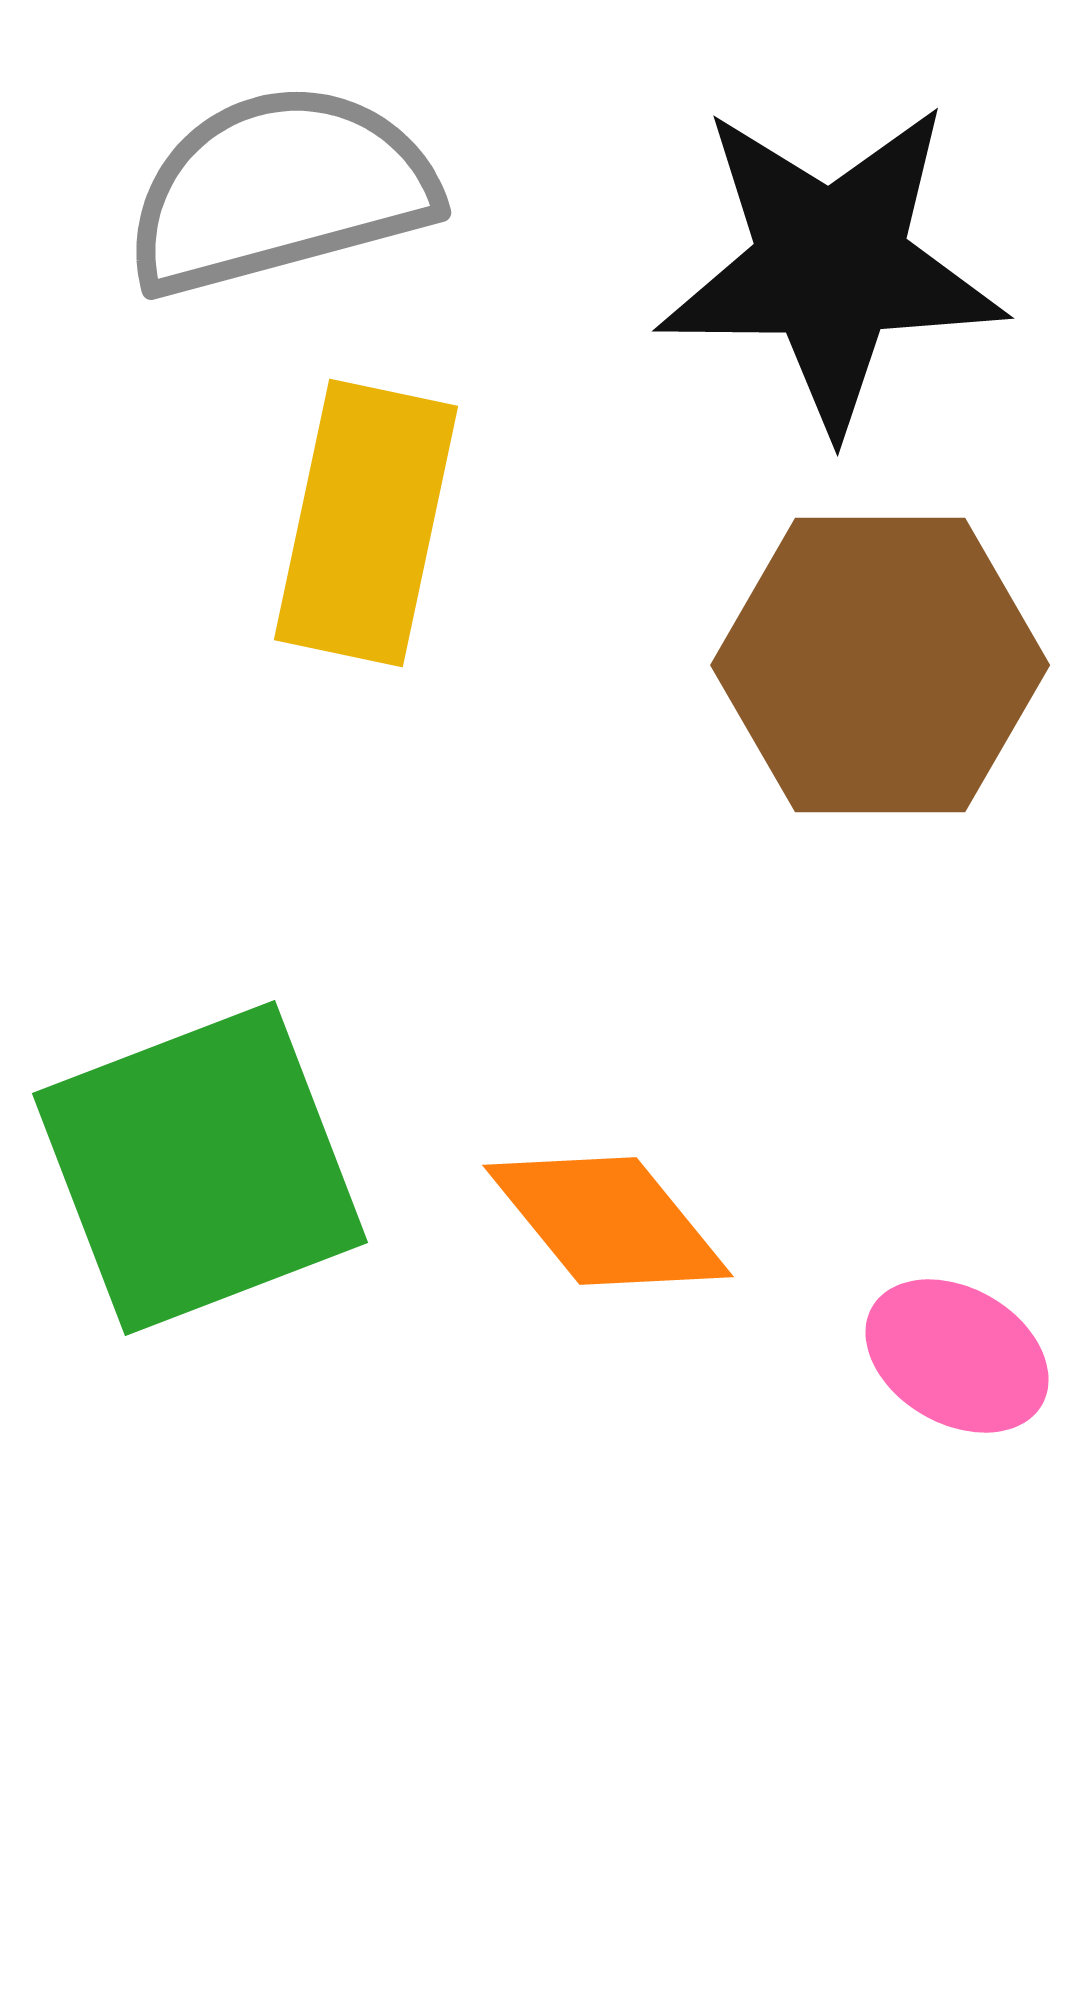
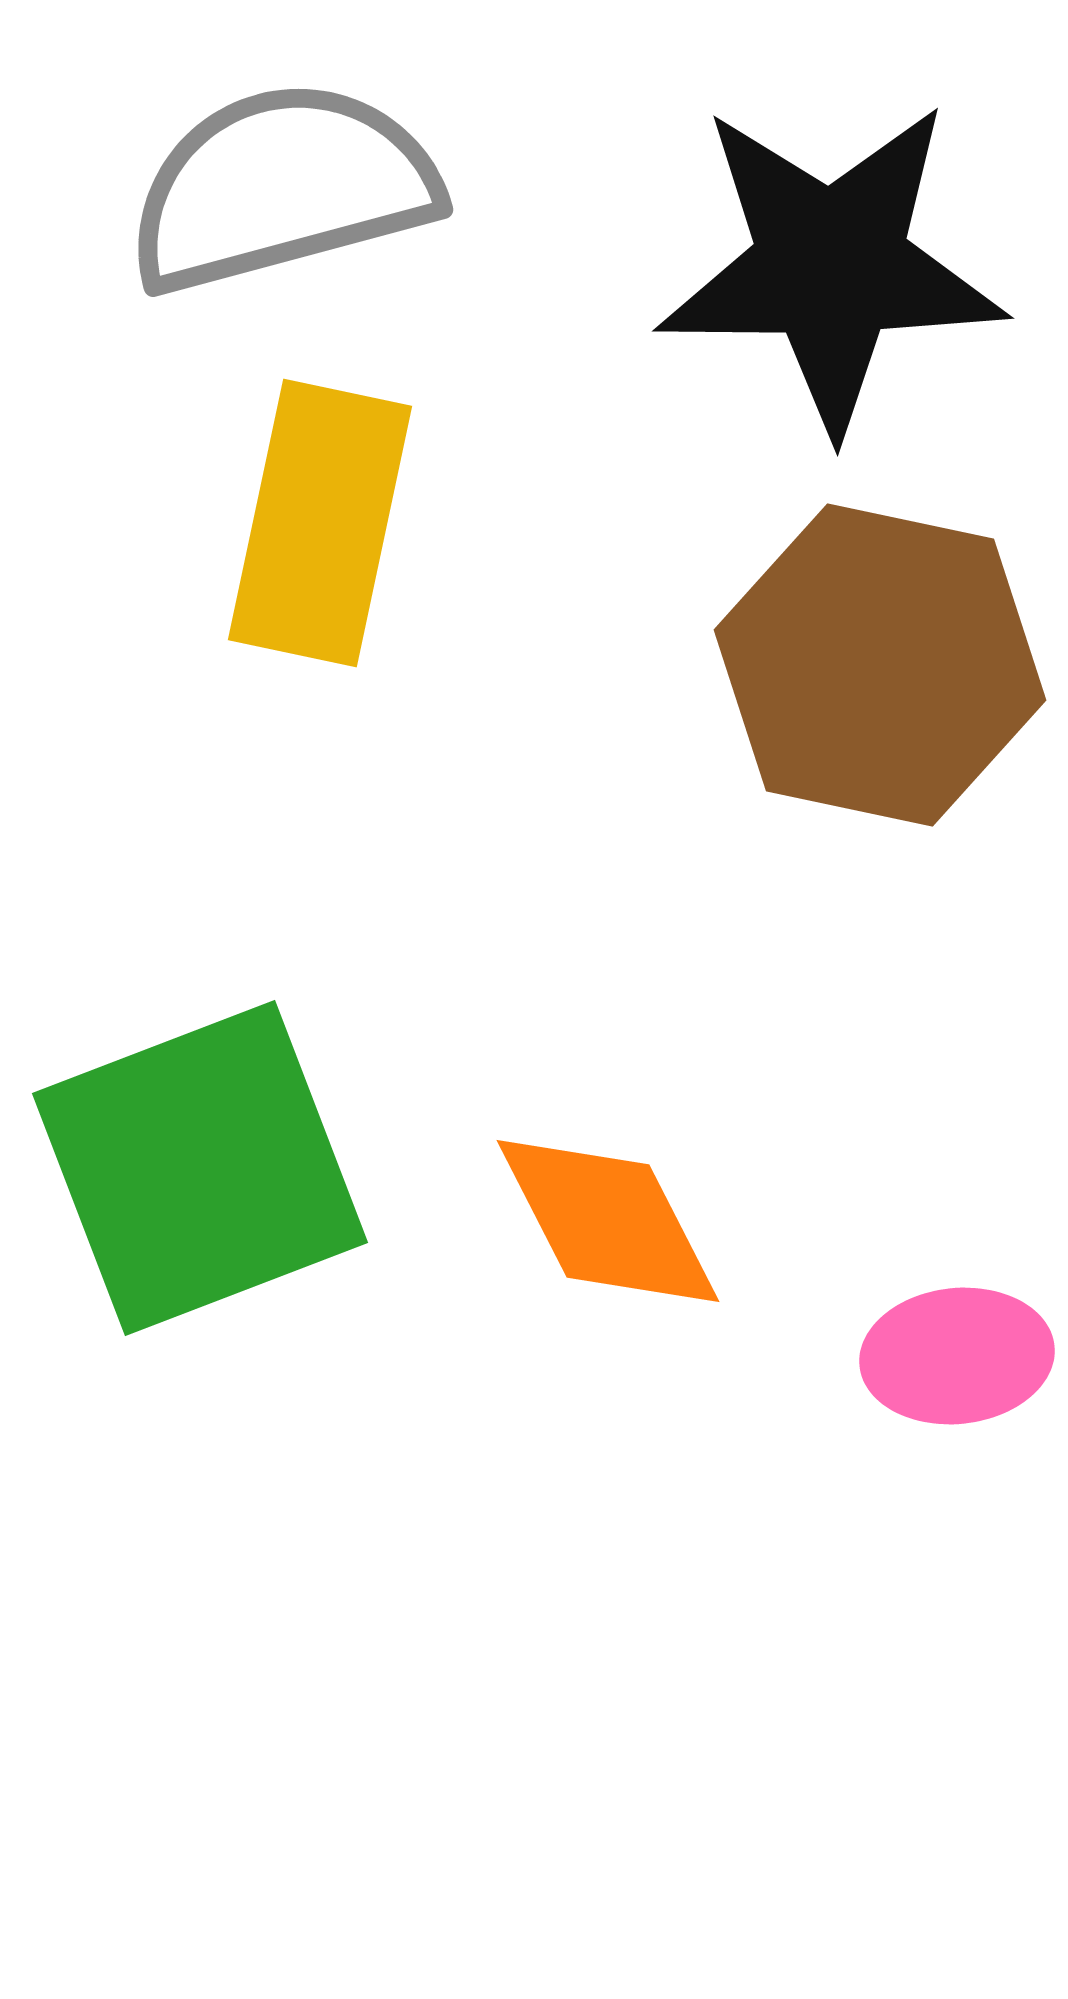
gray semicircle: moved 2 px right, 3 px up
yellow rectangle: moved 46 px left
brown hexagon: rotated 12 degrees clockwise
orange diamond: rotated 12 degrees clockwise
pink ellipse: rotated 36 degrees counterclockwise
